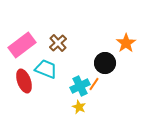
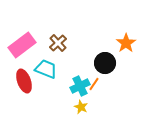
yellow star: moved 2 px right
